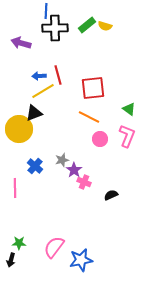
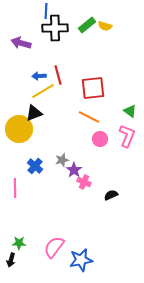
green triangle: moved 1 px right, 2 px down
